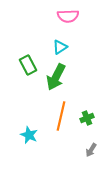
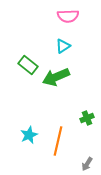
cyan triangle: moved 3 px right, 1 px up
green rectangle: rotated 24 degrees counterclockwise
green arrow: rotated 40 degrees clockwise
orange line: moved 3 px left, 25 px down
cyan star: rotated 24 degrees clockwise
gray arrow: moved 4 px left, 14 px down
